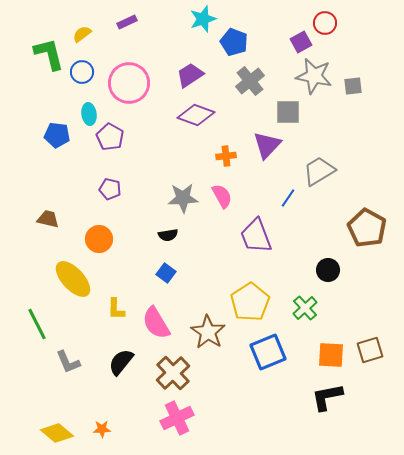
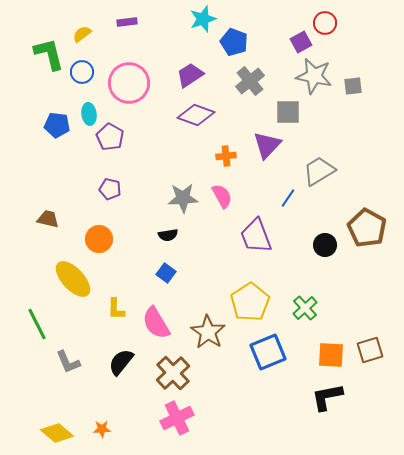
purple rectangle at (127, 22): rotated 18 degrees clockwise
blue pentagon at (57, 135): moved 10 px up
black circle at (328, 270): moved 3 px left, 25 px up
